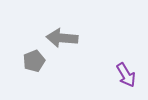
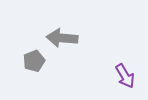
purple arrow: moved 1 px left, 1 px down
